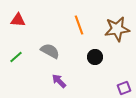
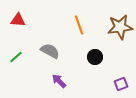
brown star: moved 3 px right, 2 px up
purple square: moved 3 px left, 4 px up
